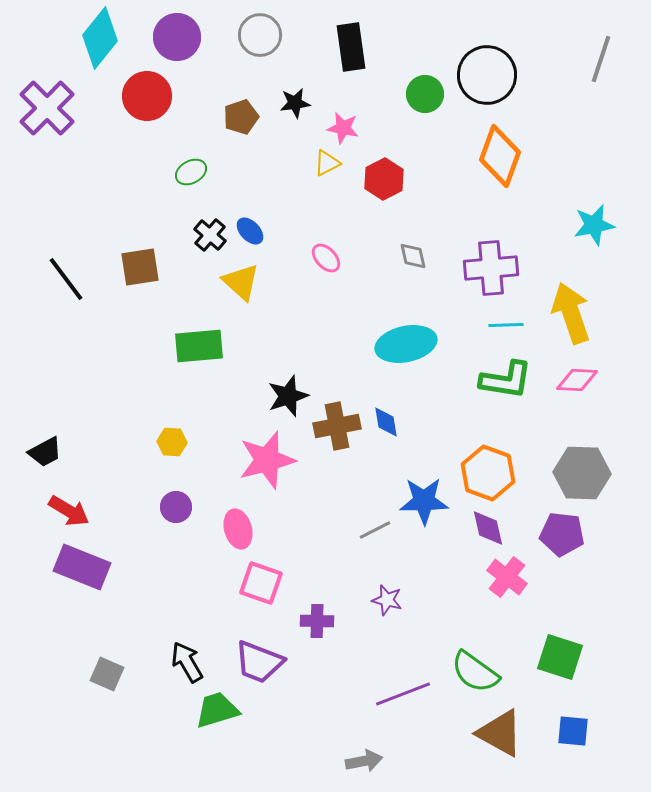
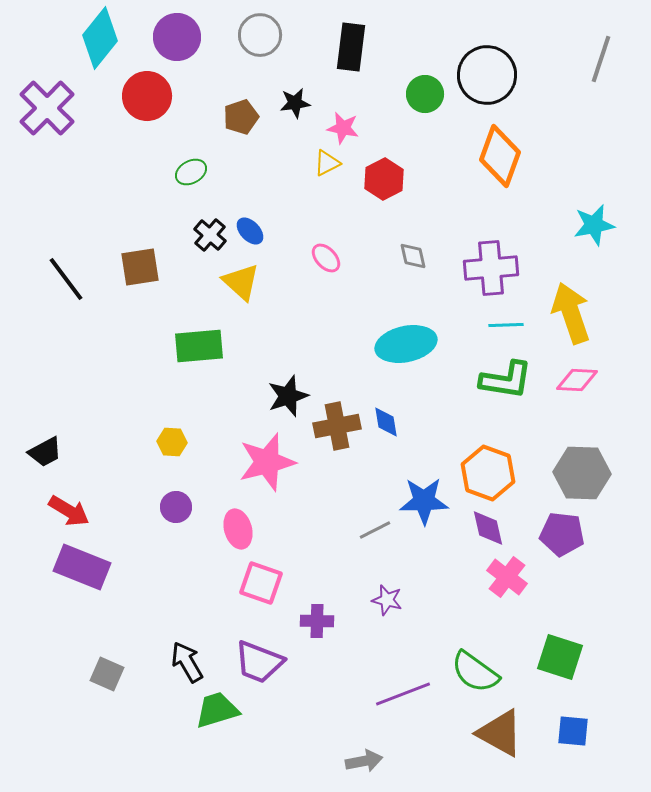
black rectangle at (351, 47): rotated 15 degrees clockwise
pink star at (267, 460): moved 2 px down
